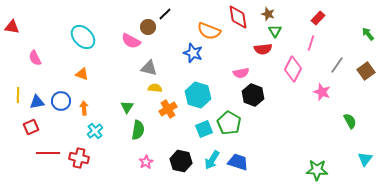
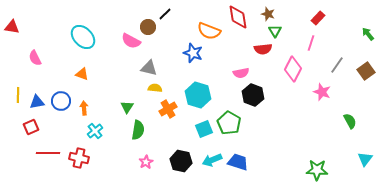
cyan arrow at (212, 160): rotated 36 degrees clockwise
